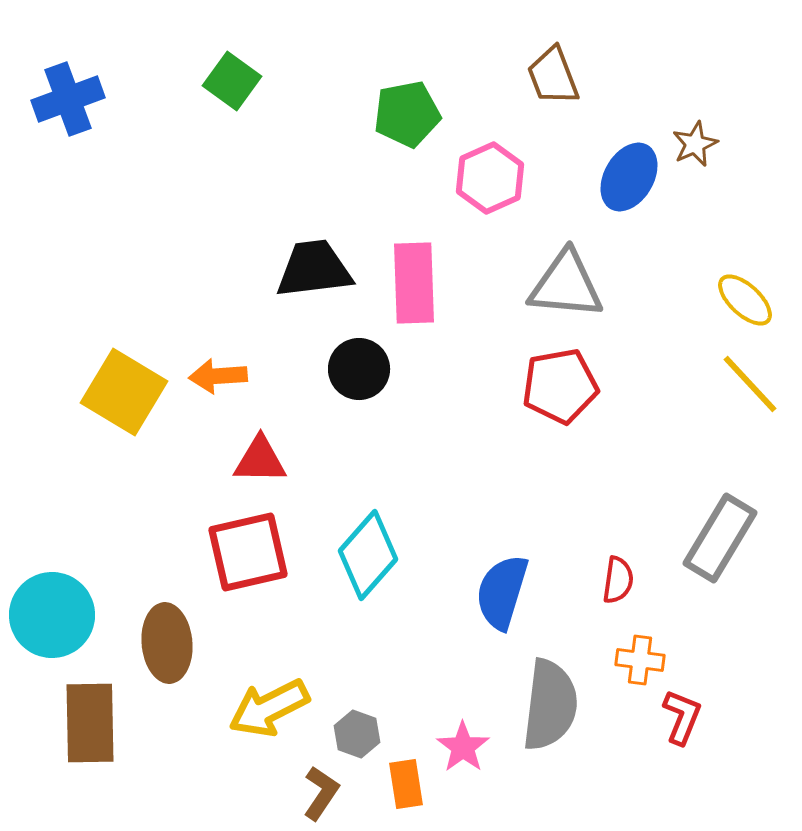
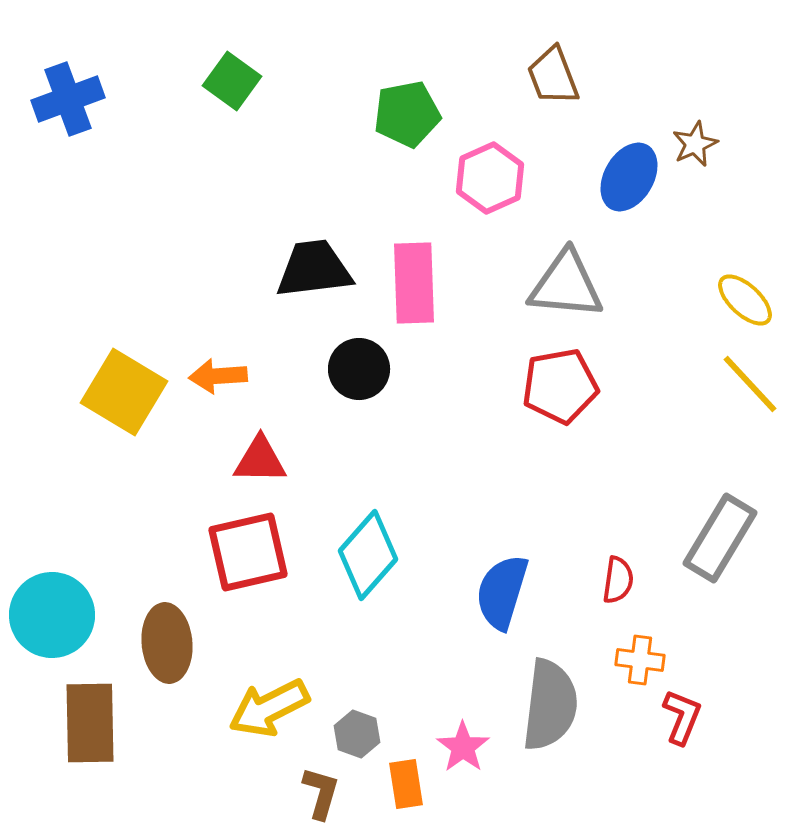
brown L-shape: rotated 18 degrees counterclockwise
